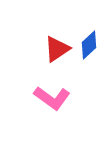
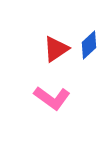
red triangle: moved 1 px left
